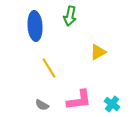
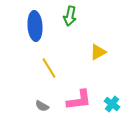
gray semicircle: moved 1 px down
